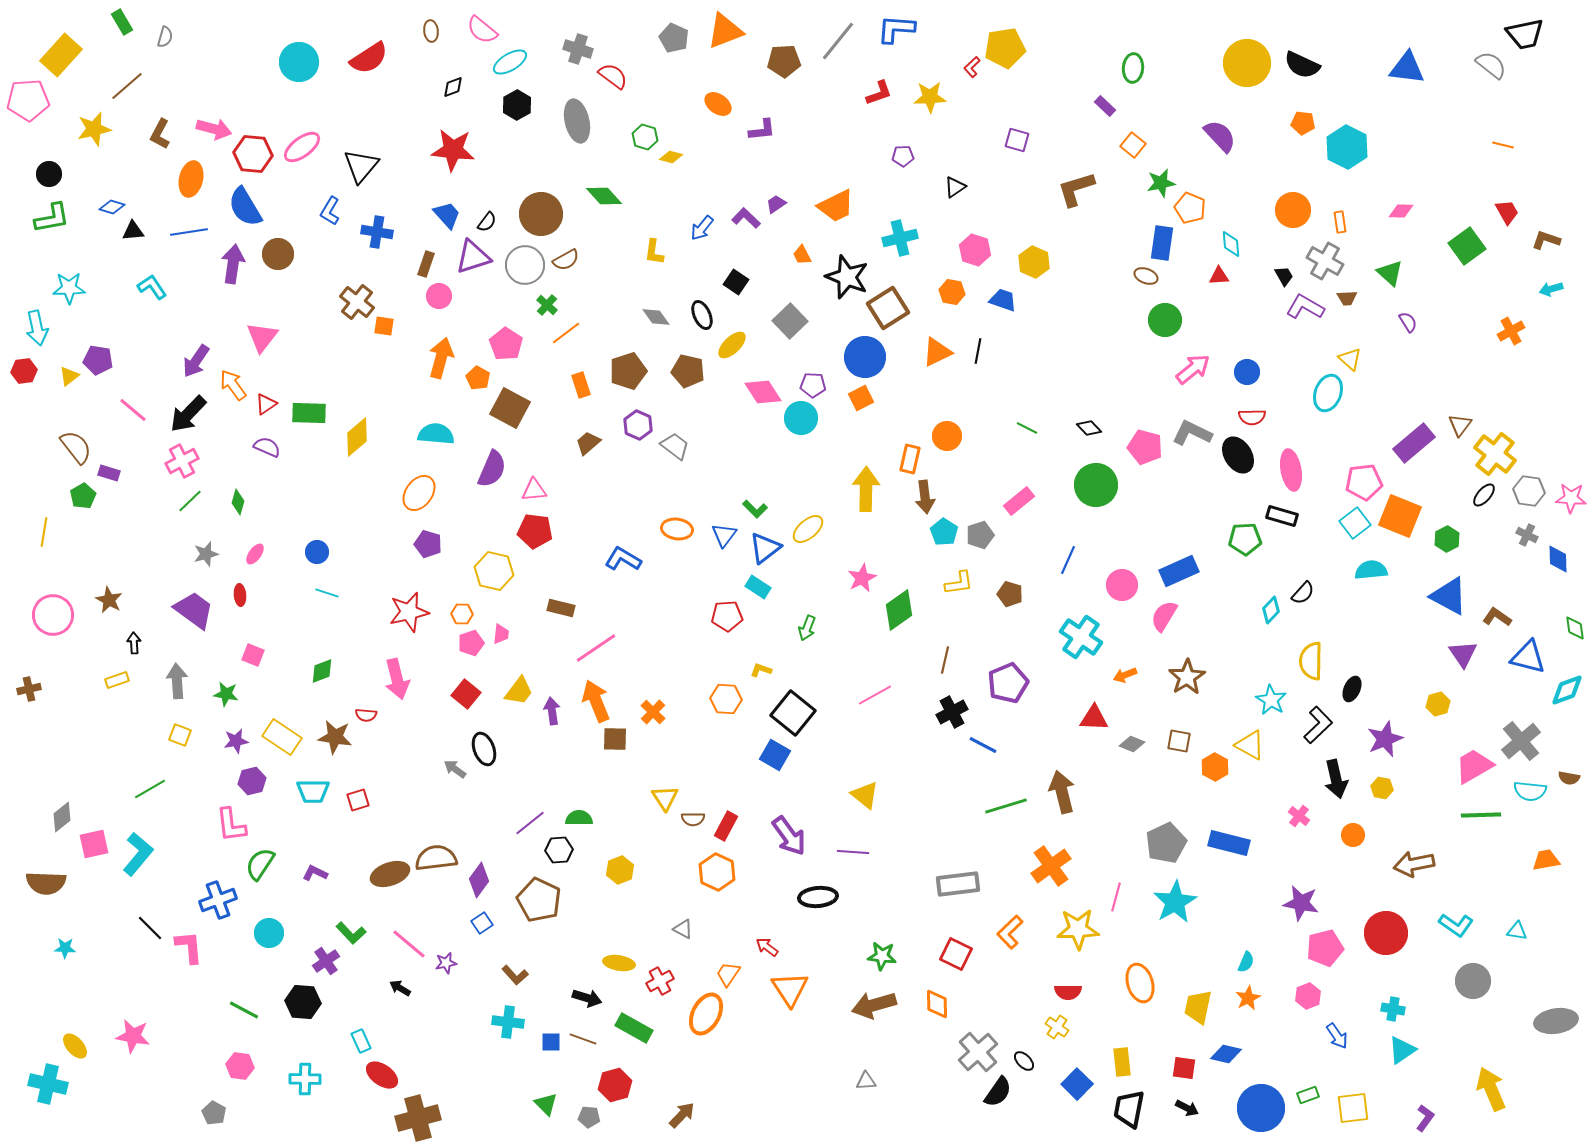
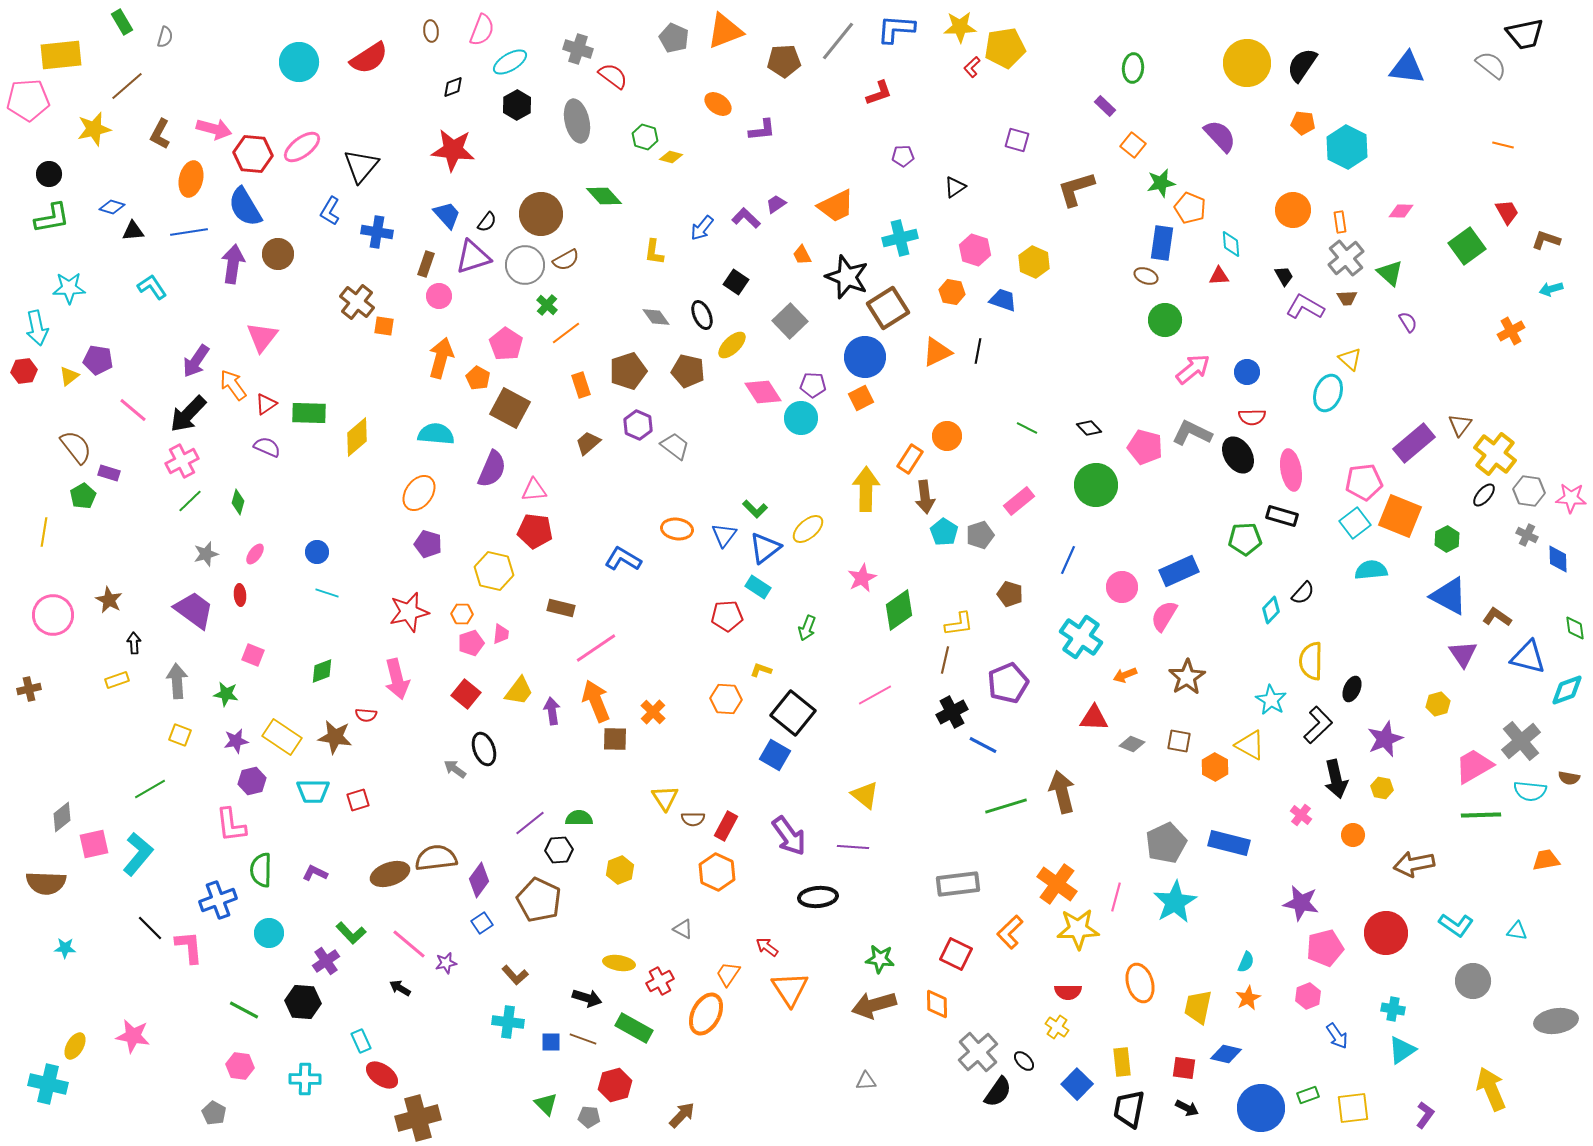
pink semicircle at (482, 30): rotated 108 degrees counterclockwise
yellow rectangle at (61, 55): rotated 42 degrees clockwise
black semicircle at (1302, 65): rotated 99 degrees clockwise
yellow star at (930, 97): moved 30 px right, 70 px up
gray cross at (1325, 261): moved 21 px right, 3 px up; rotated 21 degrees clockwise
orange rectangle at (910, 459): rotated 20 degrees clockwise
yellow L-shape at (959, 583): moved 41 px down
pink circle at (1122, 585): moved 2 px down
pink cross at (1299, 816): moved 2 px right, 1 px up
purple line at (853, 852): moved 5 px up
green semicircle at (260, 864): moved 1 px right, 6 px down; rotated 32 degrees counterclockwise
orange cross at (1051, 866): moved 6 px right, 18 px down; rotated 18 degrees counterclockwise
green star at (882, 956): moved 2 px left, 3 px down
yellow ellipse at (75, 1046): rotated 72 degrees clockwise
purple L-shape at (1425, 1118): moved 3 px up
